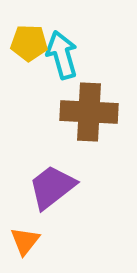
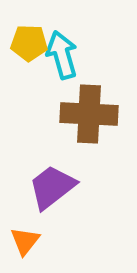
brown cross: moved 2 px down
